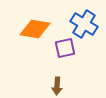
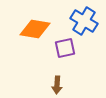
blue cross: moved 3 px up
brown arrow: moved 1 px up
